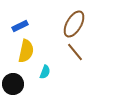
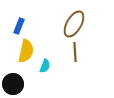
blue rectangle: moved 1 px left; rotated 42 degrees counterclockwise
brown line: rotated 36 degrees clockwise
cyan semicircle: moved 6 px up
